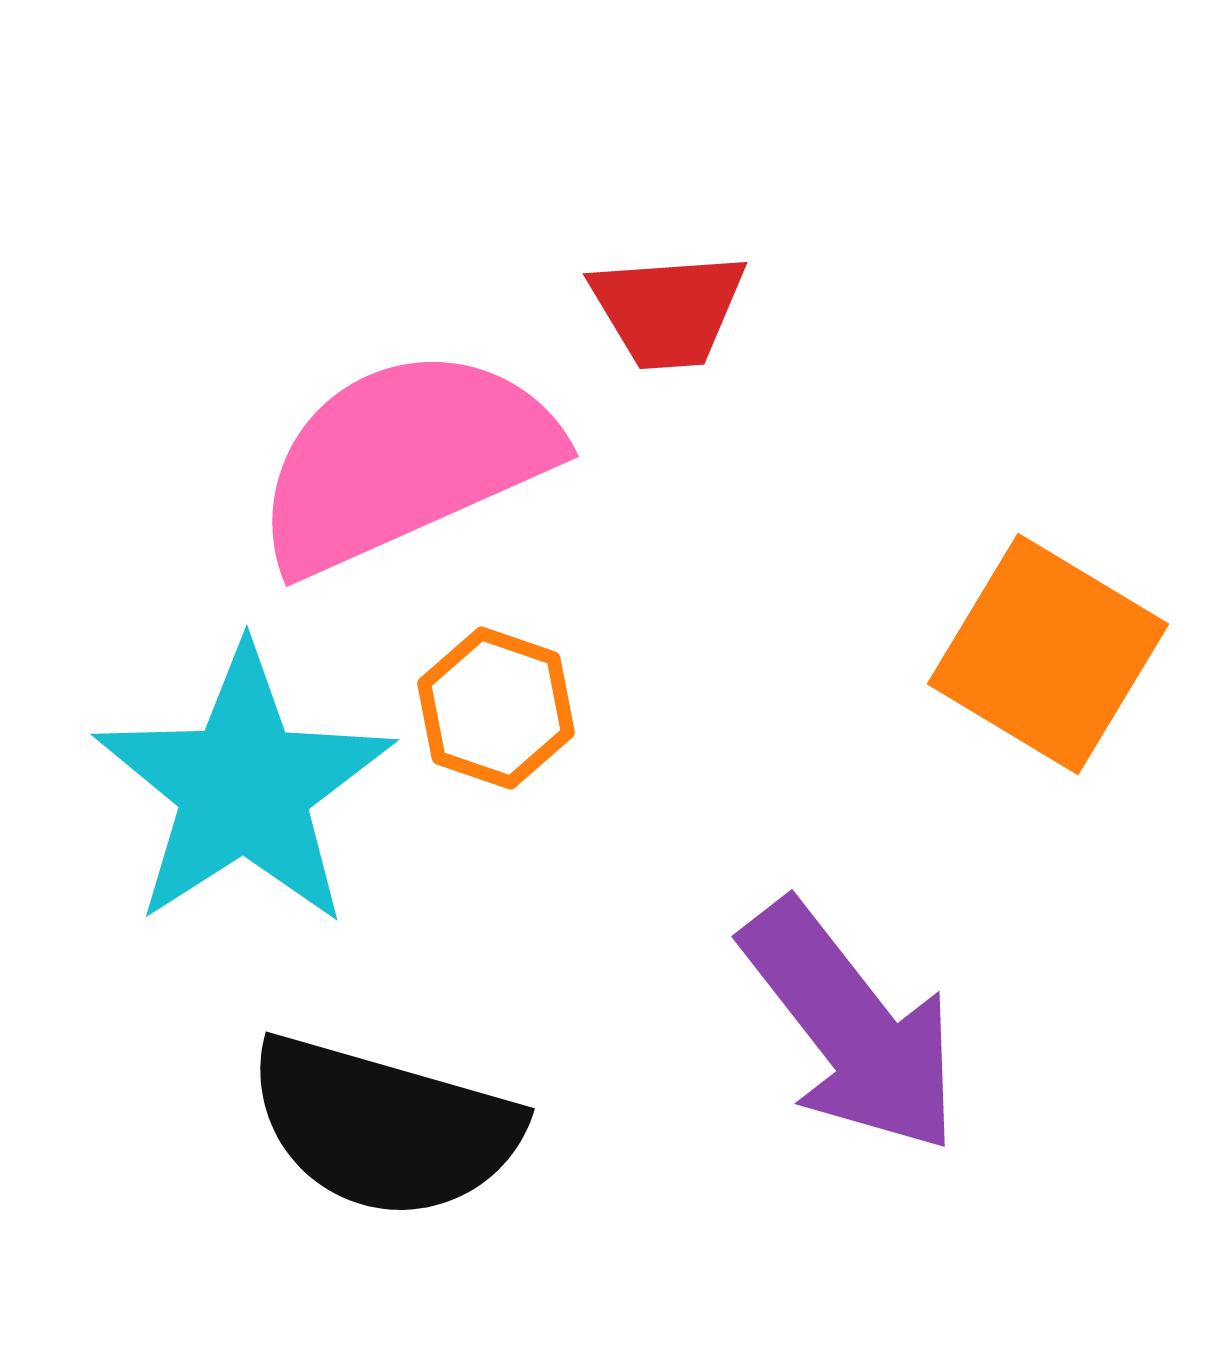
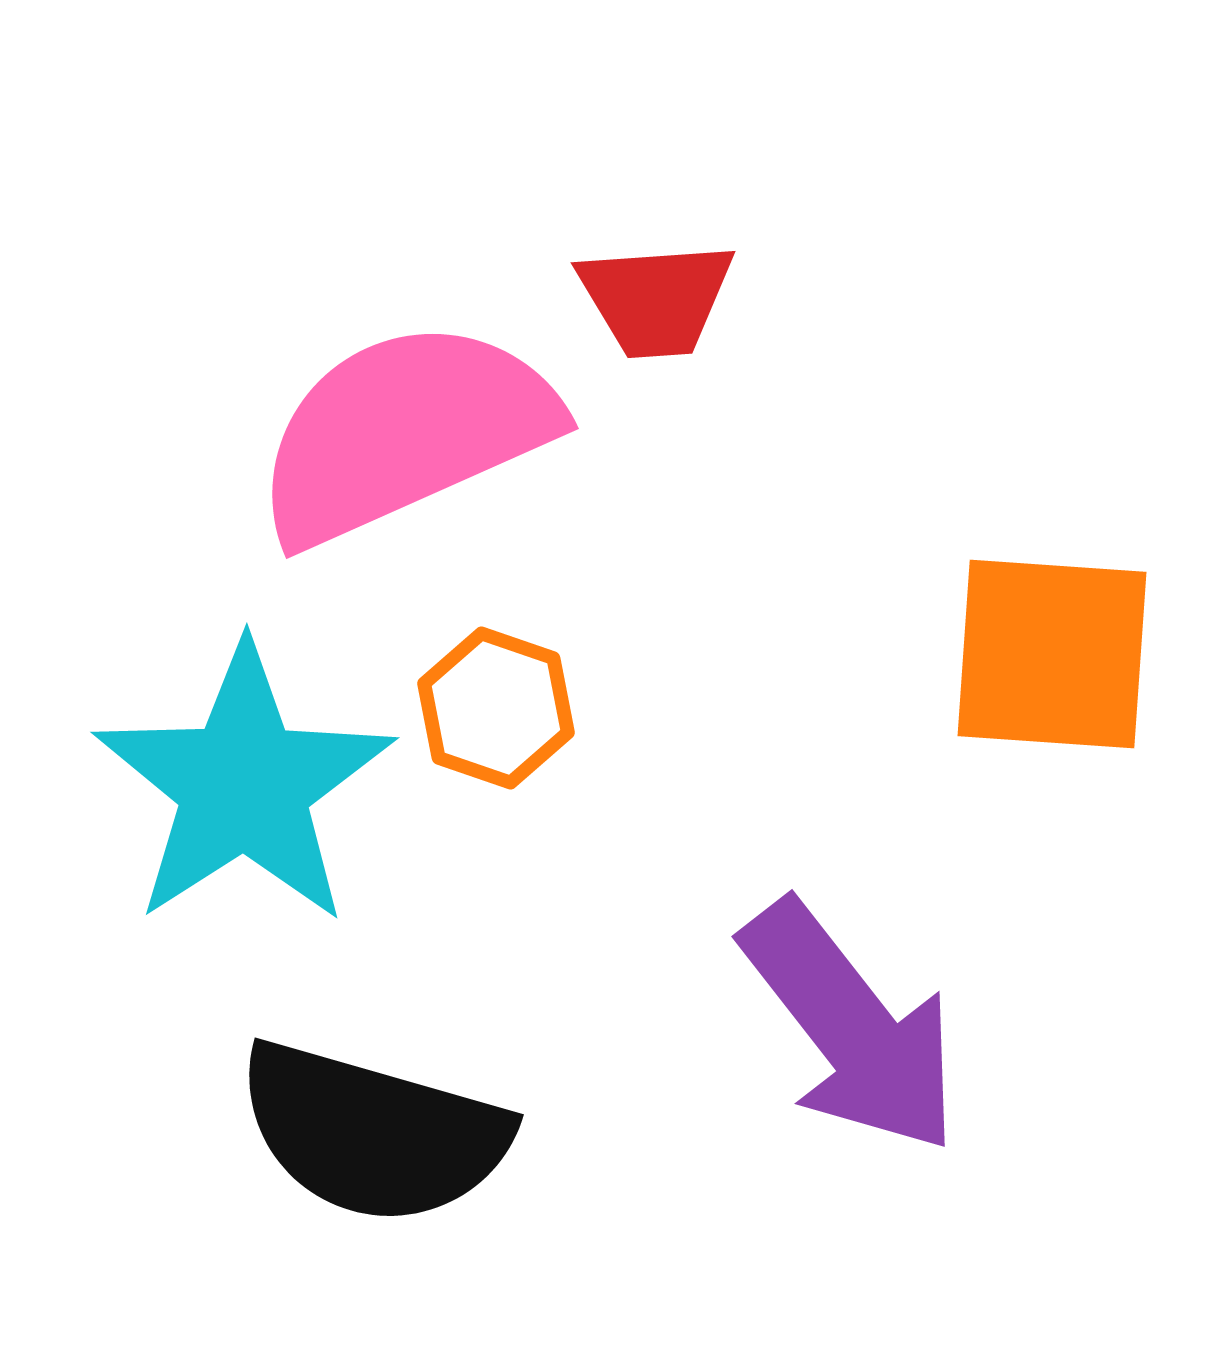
red trapezoid: moved 12 px left, 11 px up
pink semicircle: moved 28 px up
orange square: moved 4 px right; rotated 27 degrees counterclockwise
cyan star: moved 2 px up
black semicircle: moved 11 px left, 6 px down
